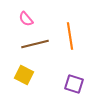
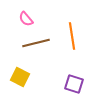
orange line: moved 2 px right
brown line: moved 1 px right, 1 px up
yellow square: moved 4 px left, 2 px down
